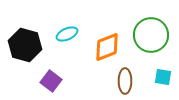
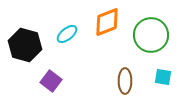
cyan ellipse: rotated 15 degrees counterclockwise
orange diamond: moved 25 px up
